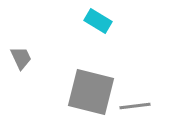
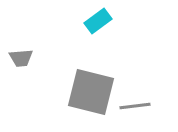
cyan rectangle: rotated 68 degrees counterclockwise
gray trapezoid: rotated 110 degrees clockwise
